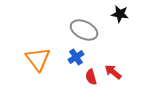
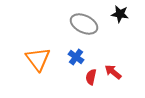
gray ellipse: moved 6 px up
blue cross: rotated 21 degrees counterclockwise
red semicircle: rotated 28 degrees clockwise
